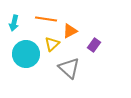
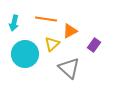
cyan circle: moved 1 px left
